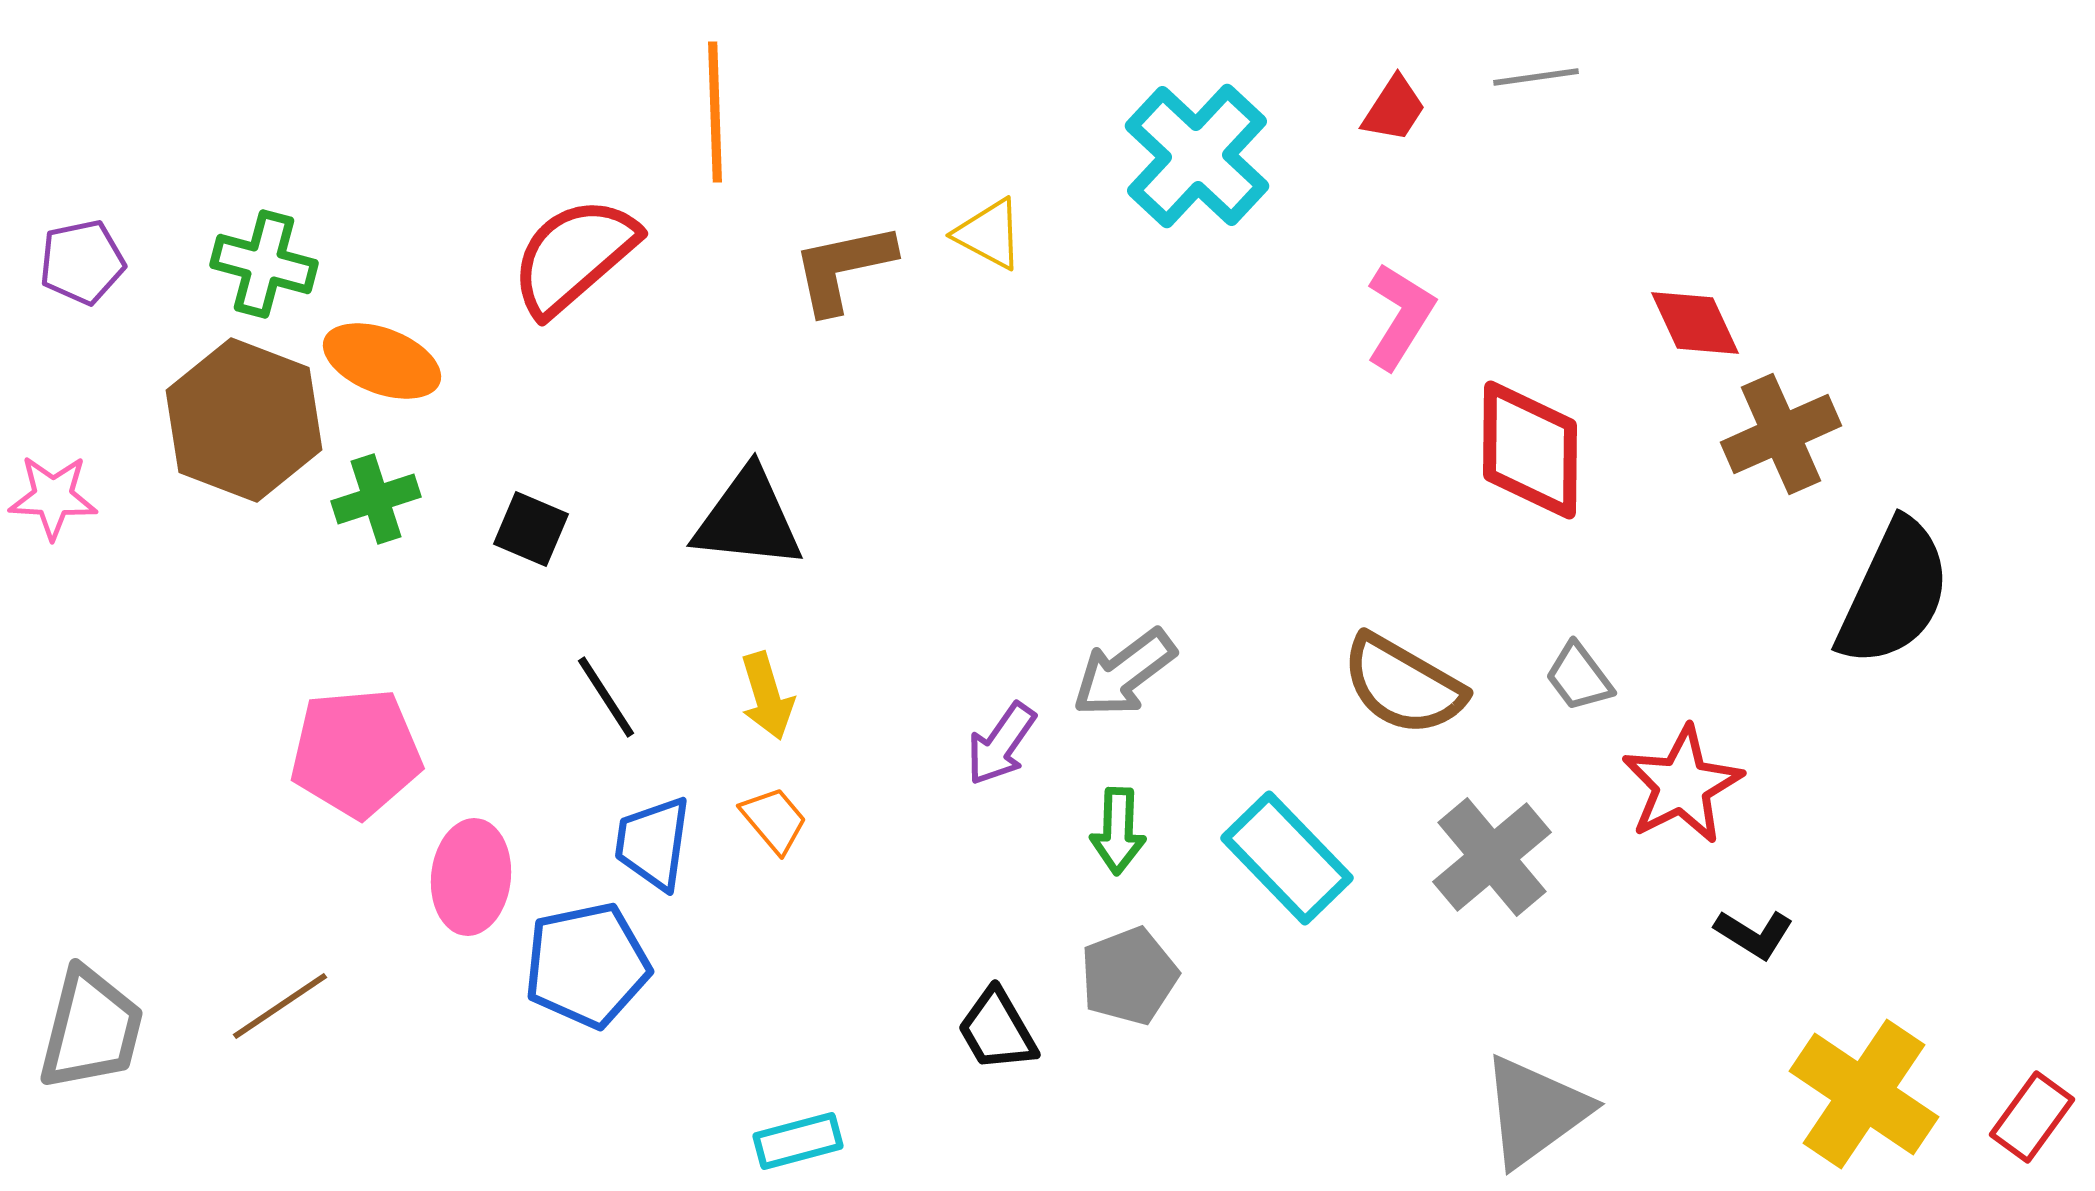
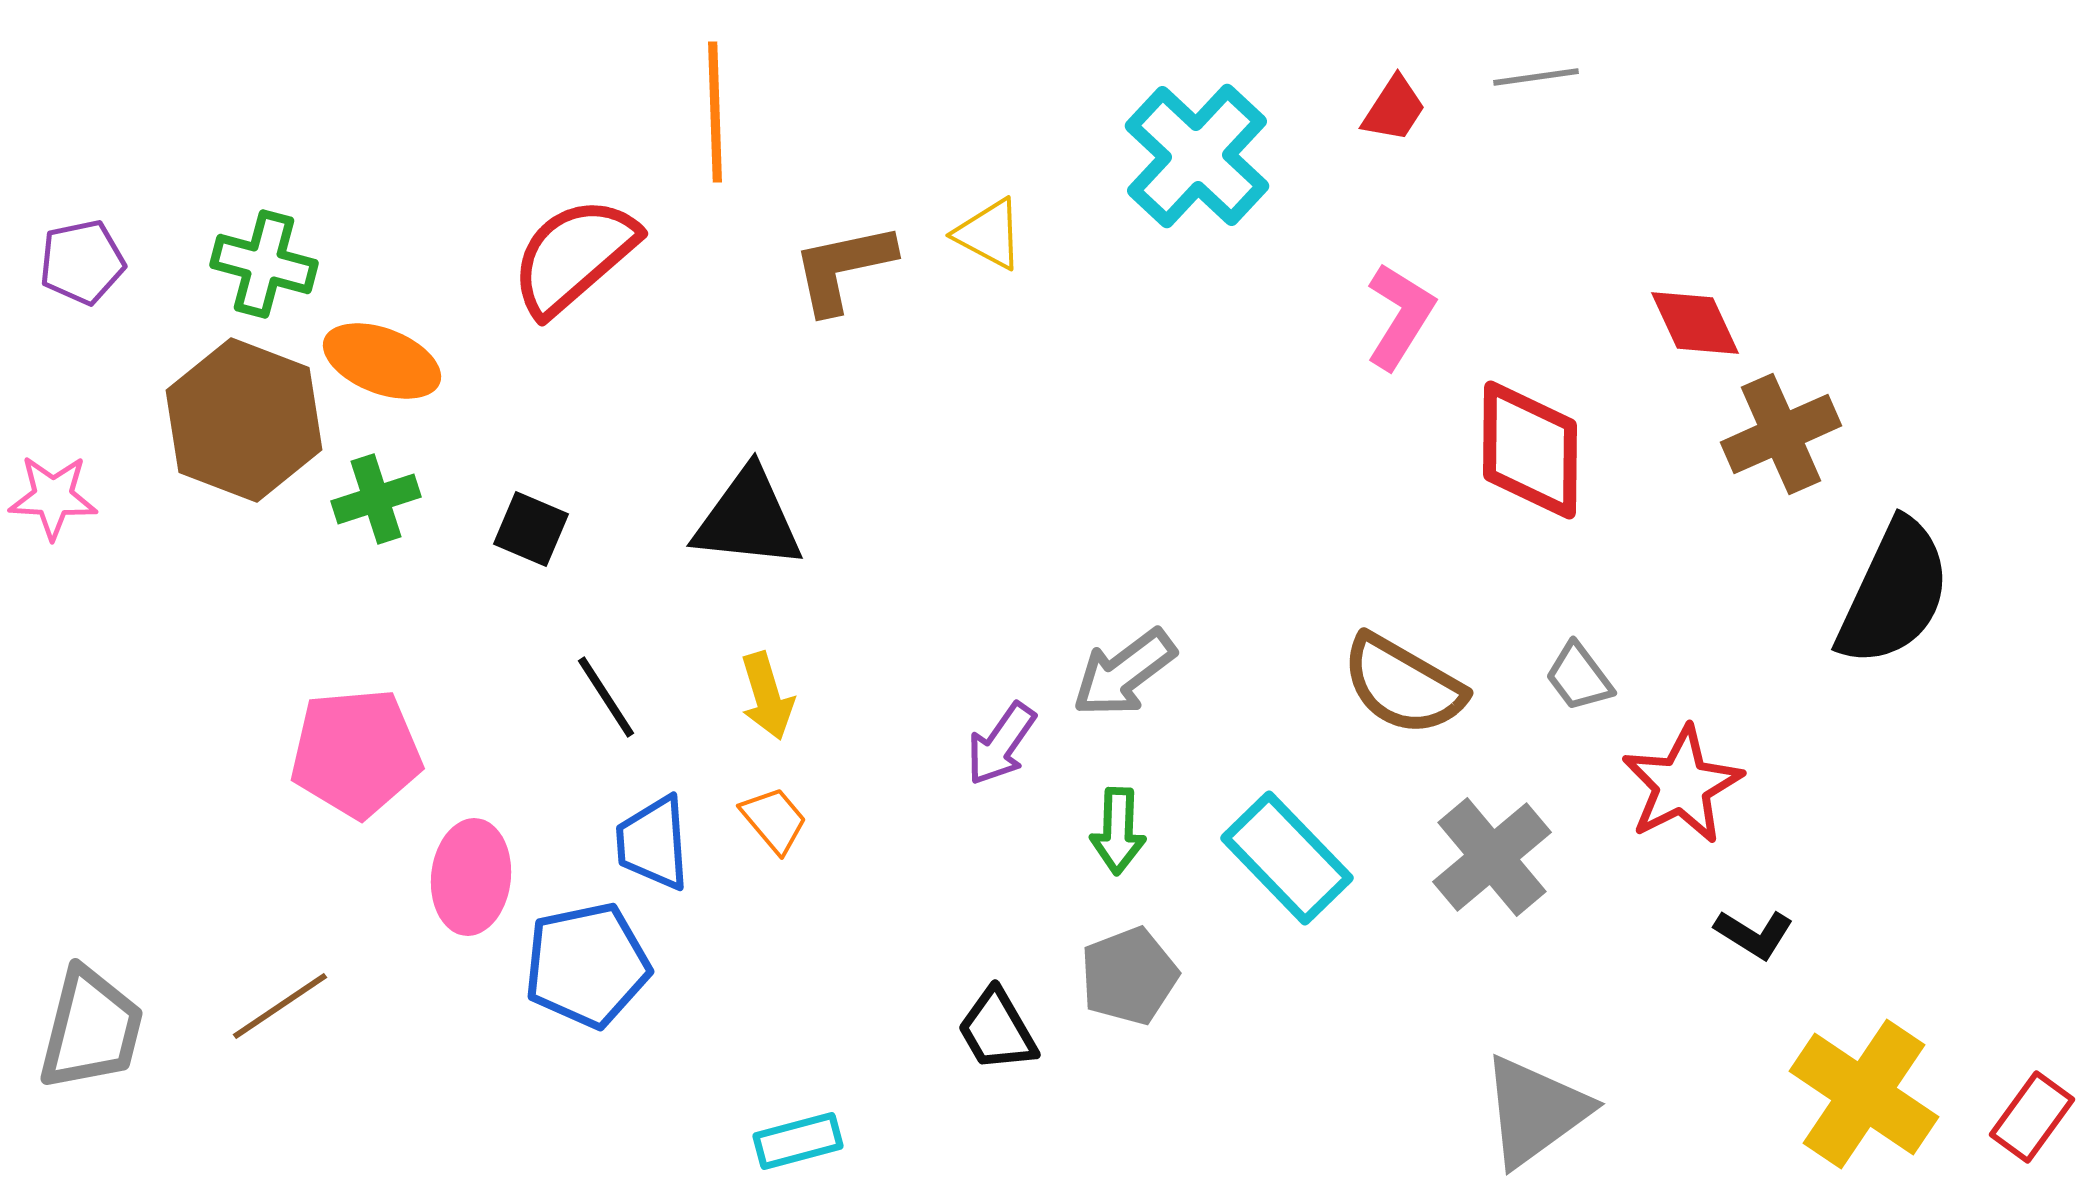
blue trapezoid at (653, 843): rotated 12 degrees counterclockwise
